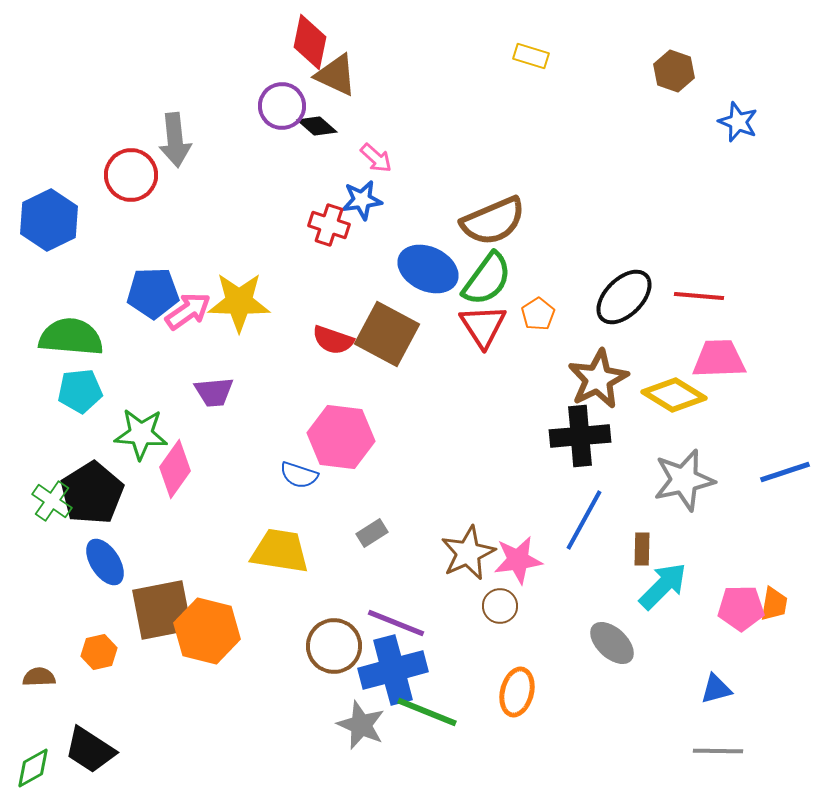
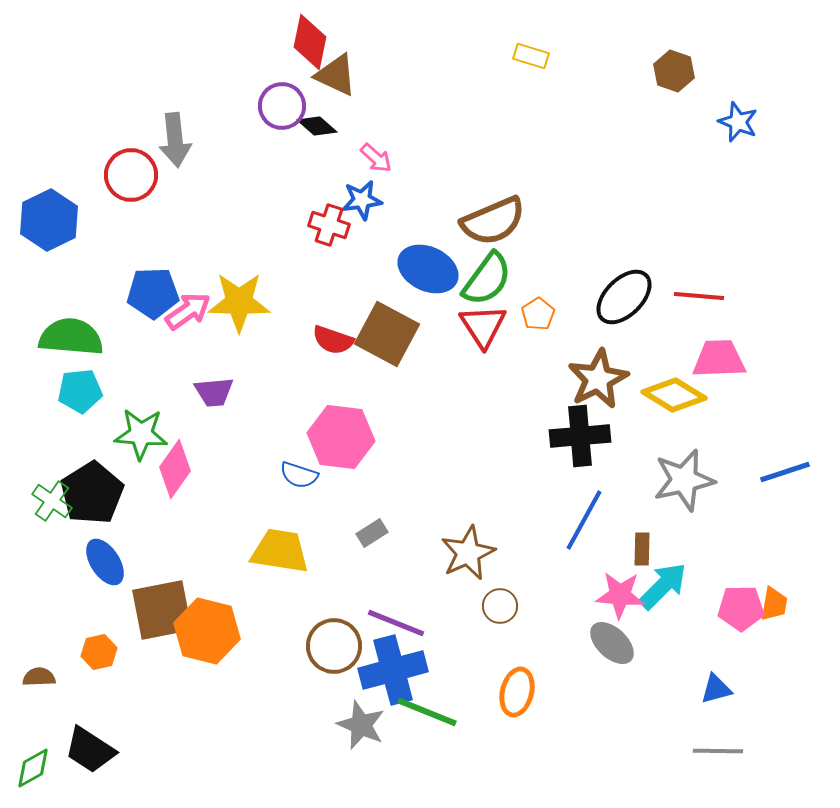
pink star at (518, 560): moved 102 px right, 35 px down; rotated 12 degrees clockwise
